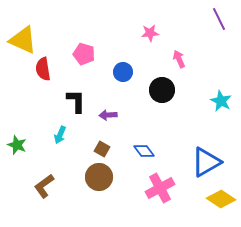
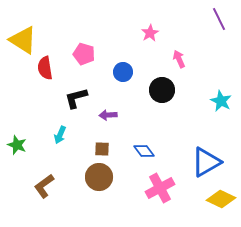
pink star: rotated 24 degrees counterclockwise
yellow triangle: rotated 8 degrees clockwise
red semicircle: moved 2 px right, 1 px up
black L-shape: moved 3 px up; rotated 105 degrees counterclockwise
brown square: rotated 28 degrees counterclockwise
yellow diamond: rotated 8 degrees counterclockwise
